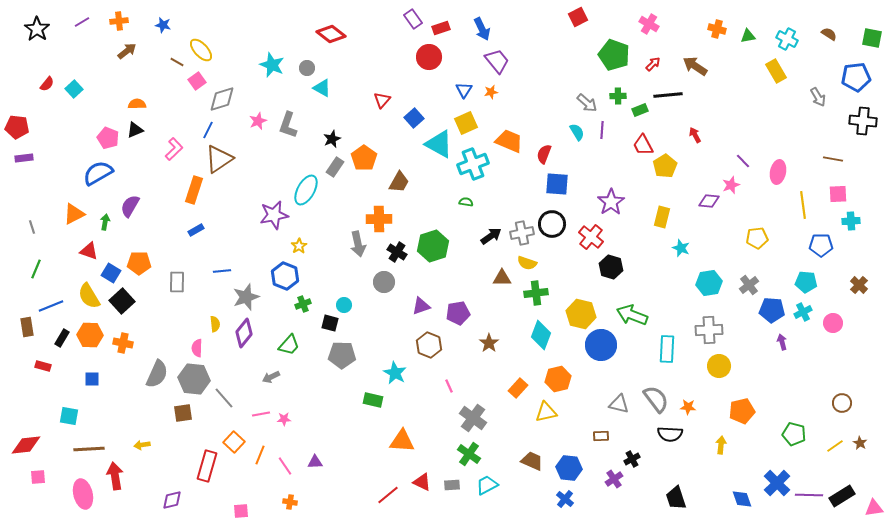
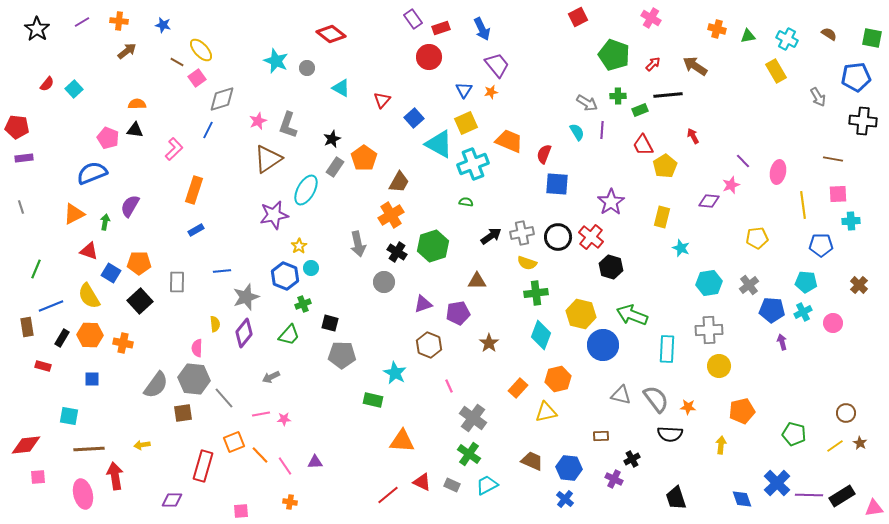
orange cross at (119, 21): rotated 12 degrees clockwise
pink cross at (649, 24): moved 2 px right, 6 px up
purple trapezoid at (497, 61): moved 4 px down
cyan star at (272, 65): moved 4 px right, 4 px up
pink square at (197, 81): moved 3 px up
cyan triangle at (322, 88): moved 19 px right
gray arrow at (587, 103): rotated 10 degrees counterclockwise
black triangle at (135, 130): rotated 30 degrees clockwise
red arrow at (695, 135): moved 2 px left, 1 px down
brown triangle at (219, 159): moved 49 px right
blue semicircle at (98, 173): moved 6 px left; rotated 8 degrees clockwise
orange cross at (379, 219): moved 12 px right, 4 px up; rotated 30 degrees counterclockwise
black circle at (552, 224): moved 6 px right, 13 px down
gray line at (32, 227): moved 11 px left, 20 px up
brown triangle at (502, 278): moved 25 px left, 3 px down
black square at (122, 301): moved 18 px right
cyan circle at (344, 305): moved 33 px left, 37 px up
purple triangle at (421, 306): moved 2 px right, 2 px up
green trapezoid at (289, 345): moved 10 px up
blue circle at (601, 345): moved 2 px right
gray semicircle at (157, 374): moved 1 px left, 11 px down; rotated 12 degrees clockwise
brown circle at (842, 403): moved 4 px right, 10 px down
gray triangle at (619, 404): moved 2 px right, 9 px up
orange square at (234, 442): rotated 25 degrees clockwise
orange line at (260, 455): rotated 66 degrees counterclockwise
red rectangle at (207, 466): moved 4 px left
purple cross at (614, 479): rotated 30 degrees counterclockwise
gray rectangle at (452, 485): rotated 28 degrees clockwise
purple diamond at (172, 500): rotated 15 degrees clockwise
